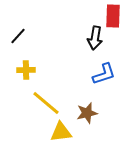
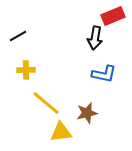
red rectangle: rotated 65 degrees clockwise
black line: rotated 18 degrees clockwise
blue L-shape: rotated 30 degrees clockwise
